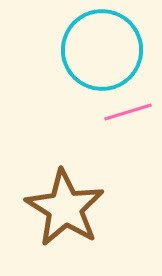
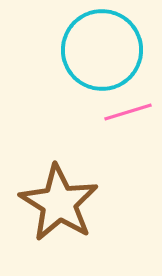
brown star: moved 6 px left, 5 px up
